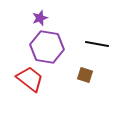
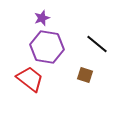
purple star: moved 2 px right
black line: rotated 30 degrees clockwise
